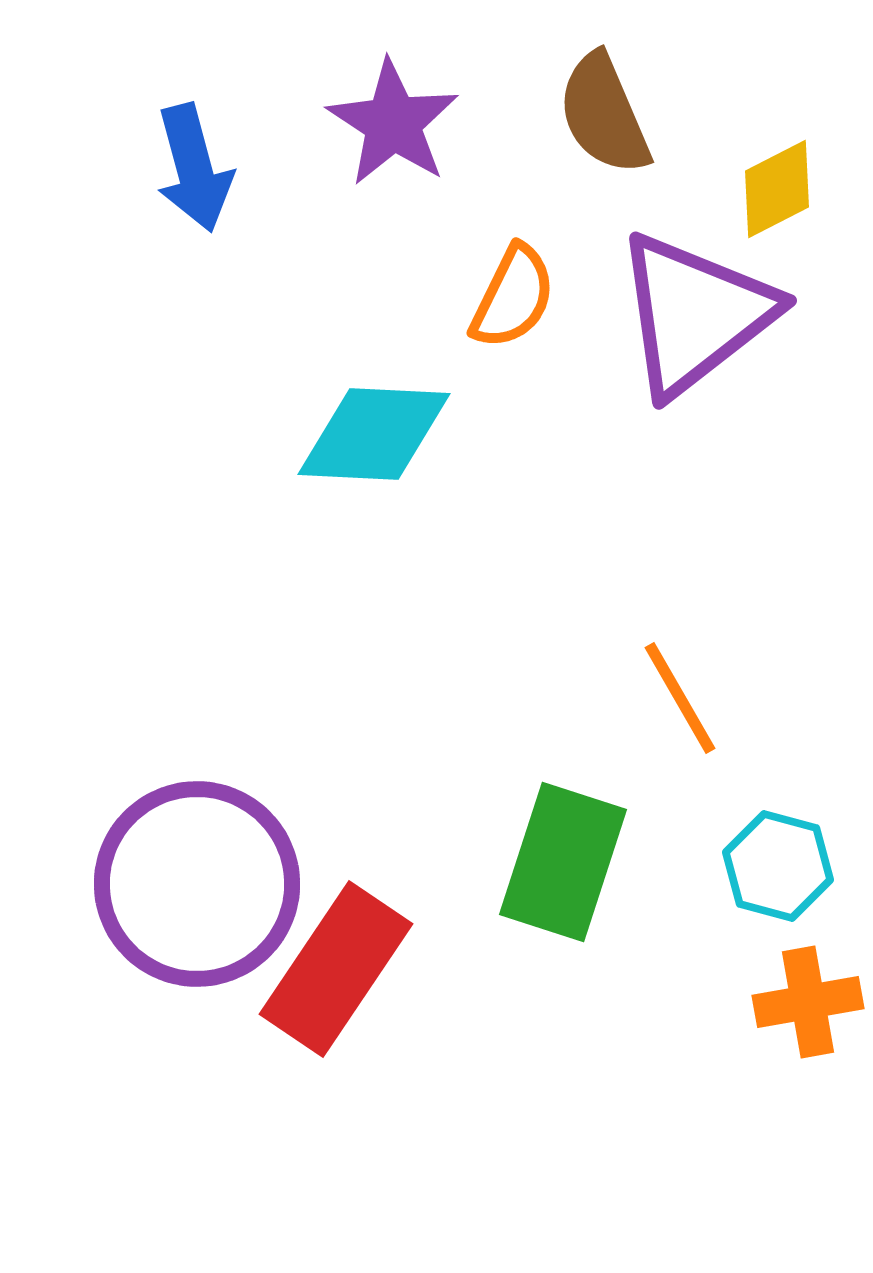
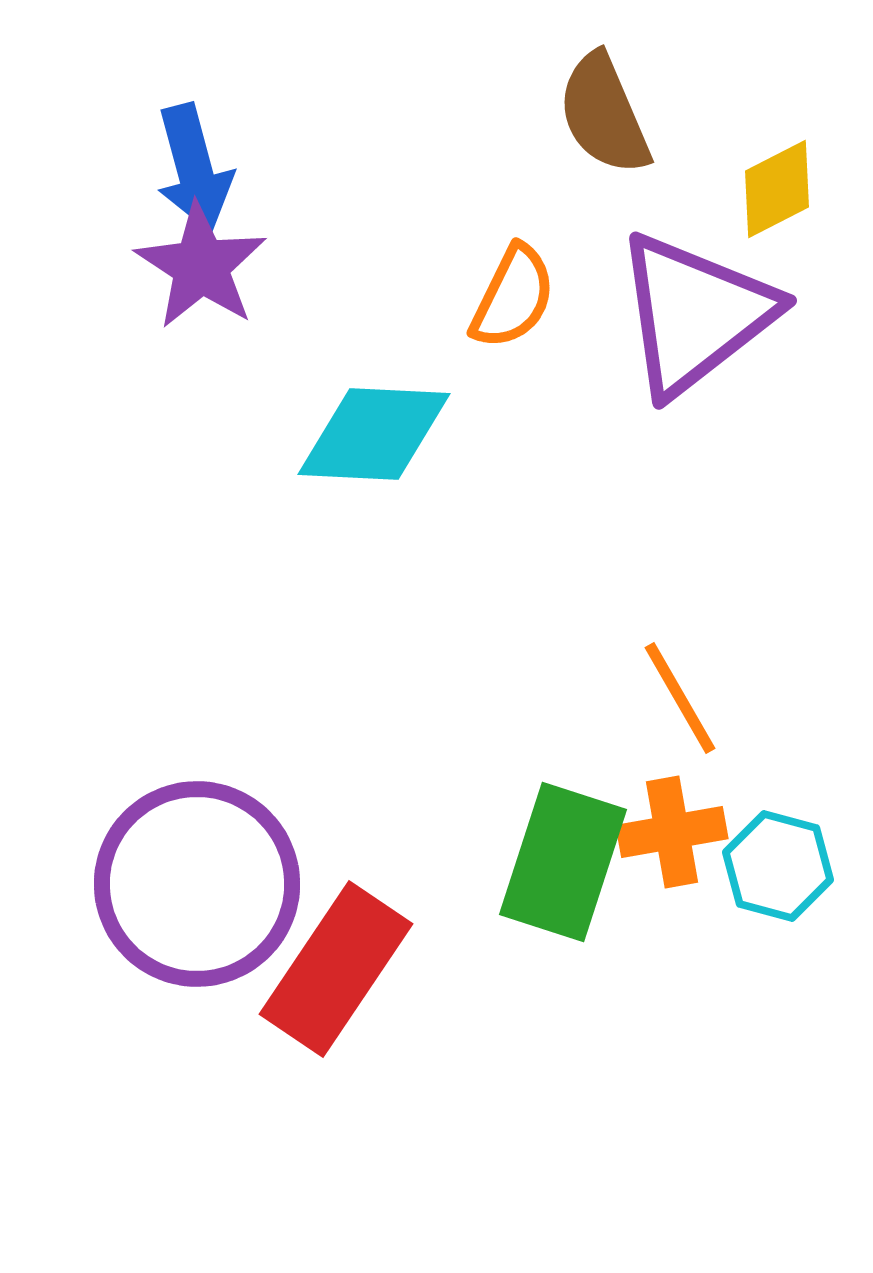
purple star: moved 192 px left, 143 px down
orange cross: moved 136 px left, 170 px up
